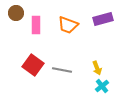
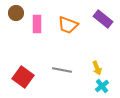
purple rectangle: rotated 54 degrees clockwise
pink rectangle: moved 1 px right, 1 px up
red square: moved 10 px left, 12 px down
